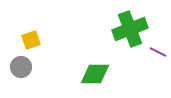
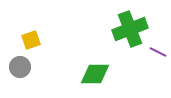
gray circle: moved 1 px left
